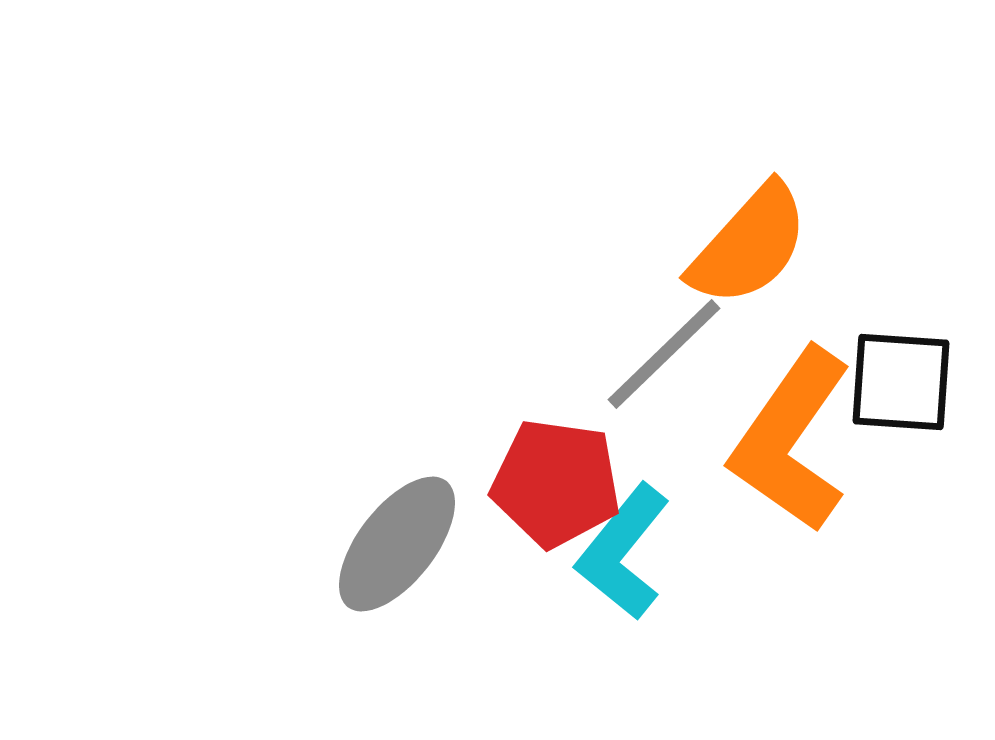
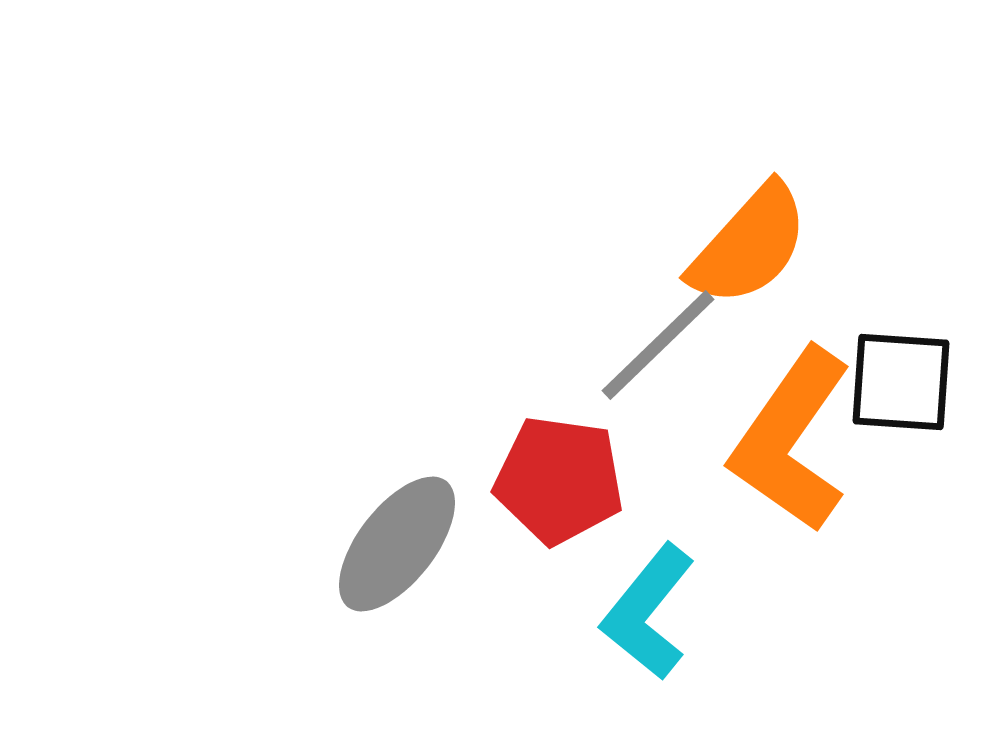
gray line: moved 6 px left, 9 px up
red pentagon: moved 3 px right, 3 px up
cyan L-shape: moved 25 px right, 60 px down
